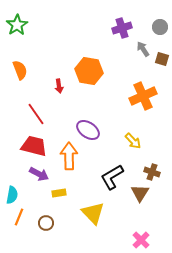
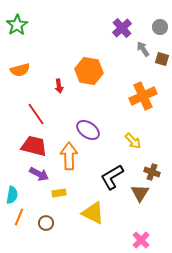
purple cross: rotated 24 degrees counterclockwise
orange semicircle: rotated 96 degrees clockwise
yellow triangle: rotated 20 degrees counterclockwise
